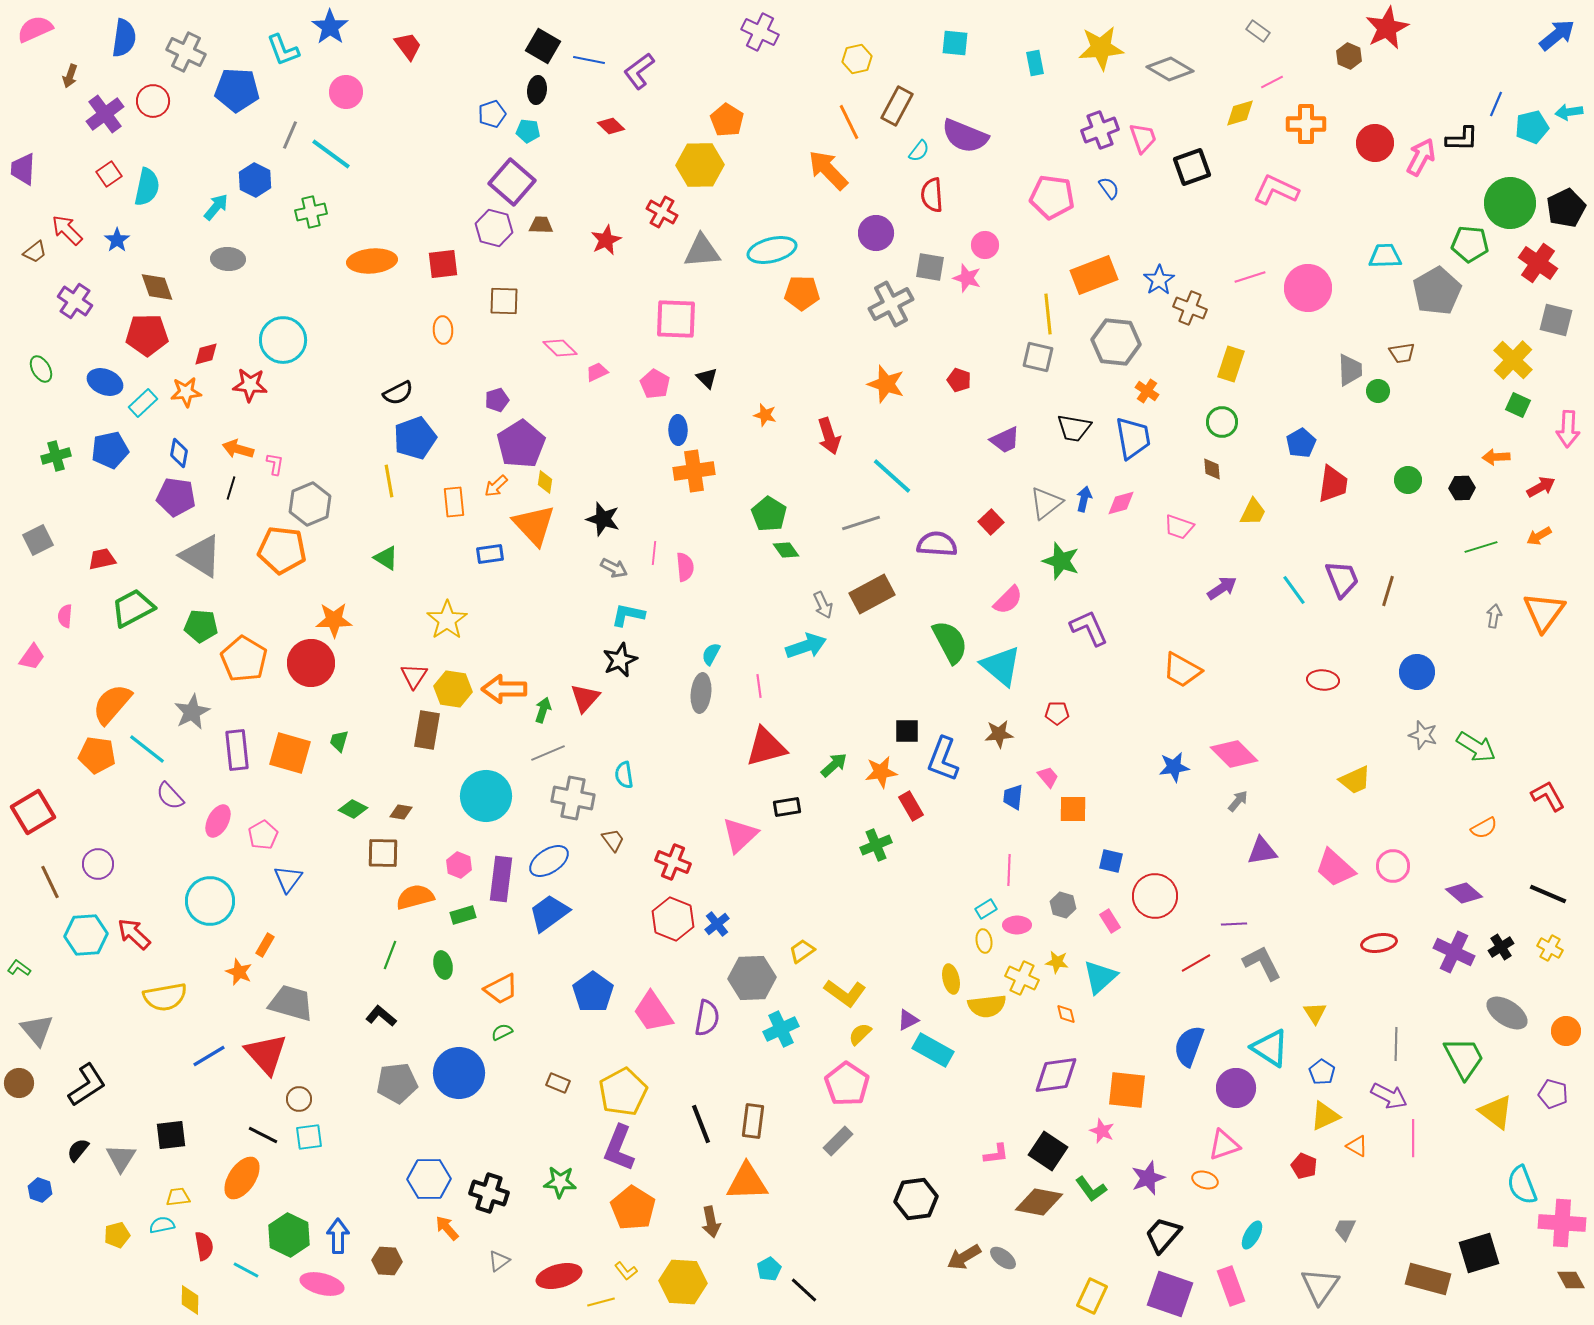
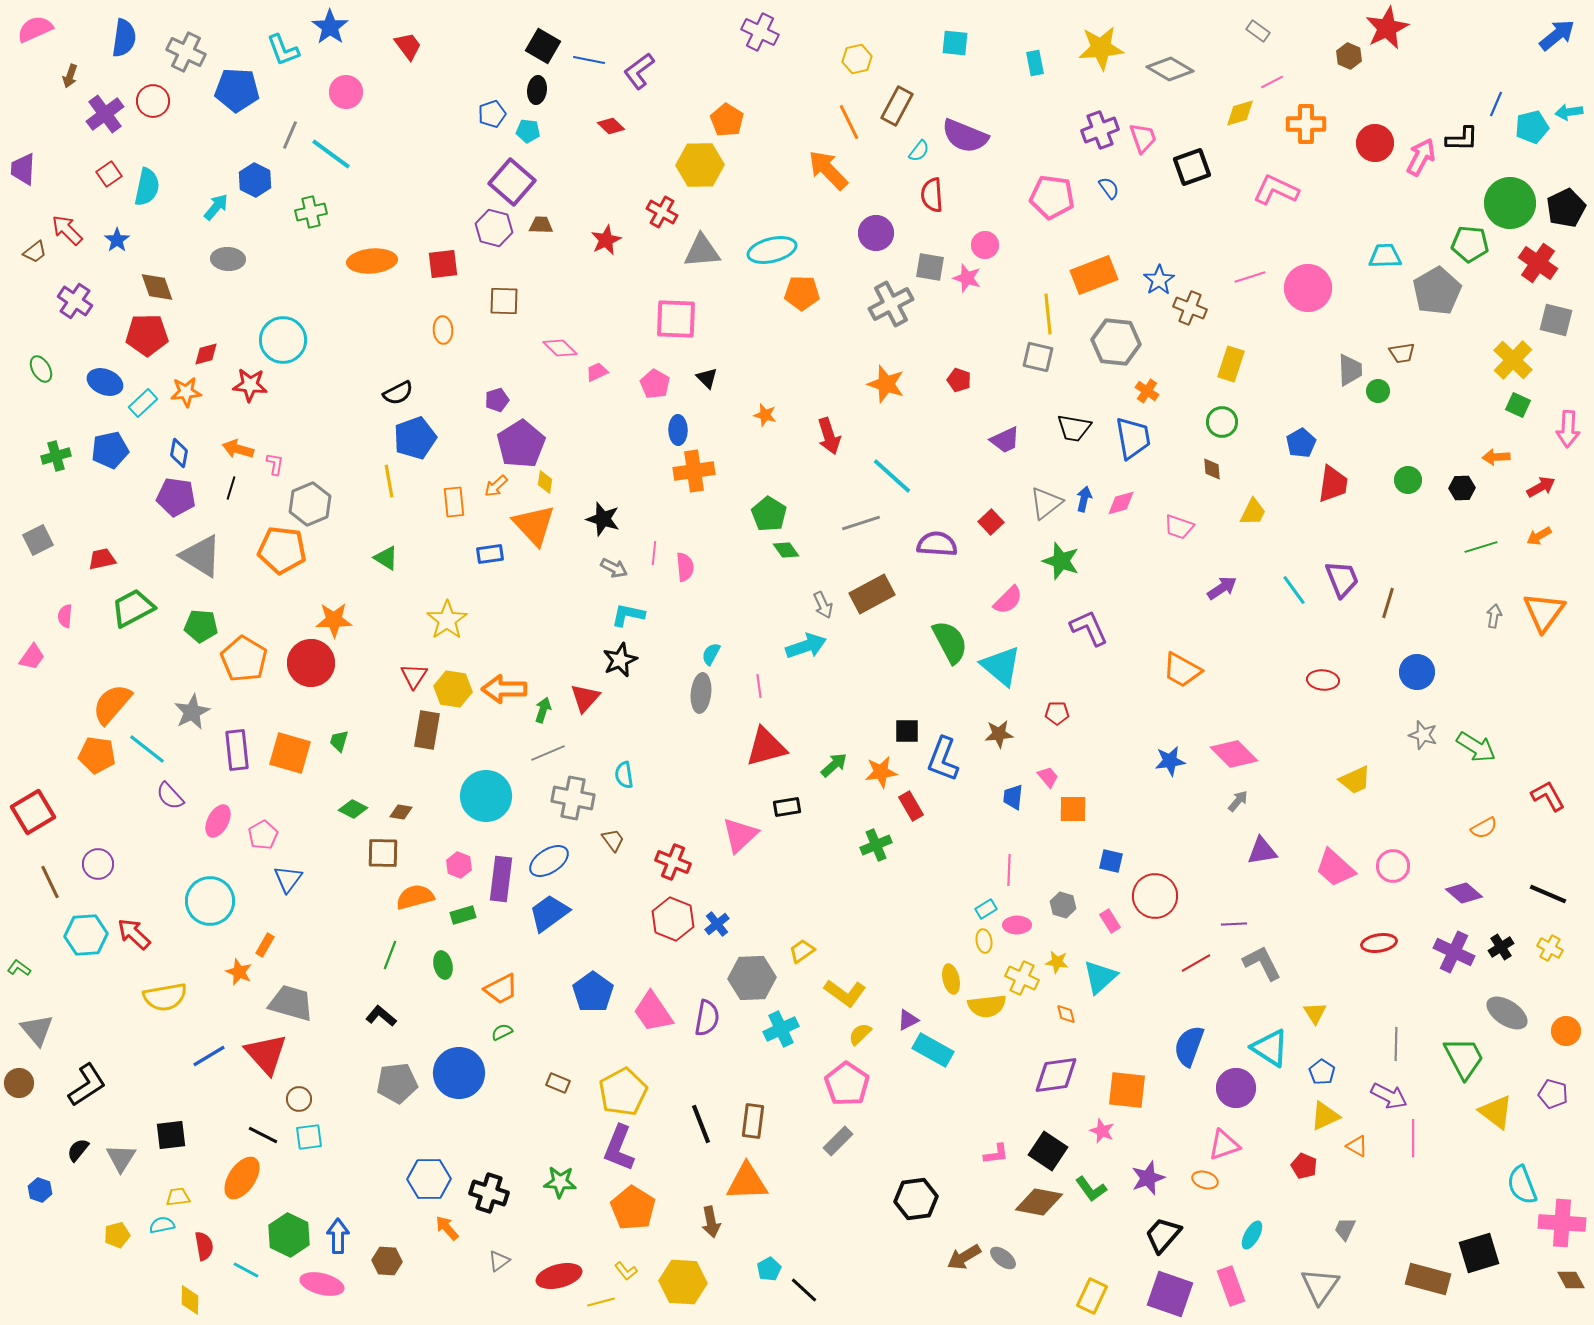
brown line at (1388, 591): moved 12 px down
blue star at (1174, 767): moved 4 px left, 6 px up
